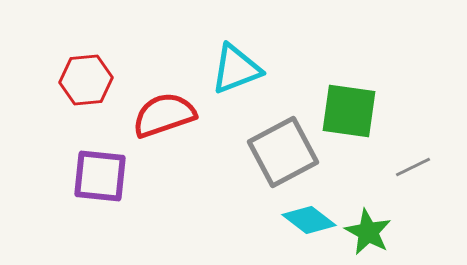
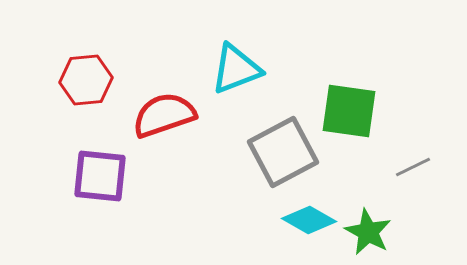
cyan diamond: rotated 8 degrees counterclockwise
